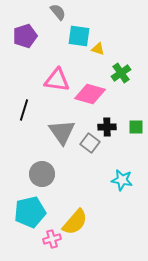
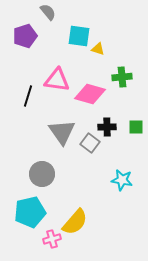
gray semicircle: moved 10 px left
green cross: moved 1 px right, 4 px down; rotated 30 degrees clockwise
black line: moved 4 px right, 14 px up
